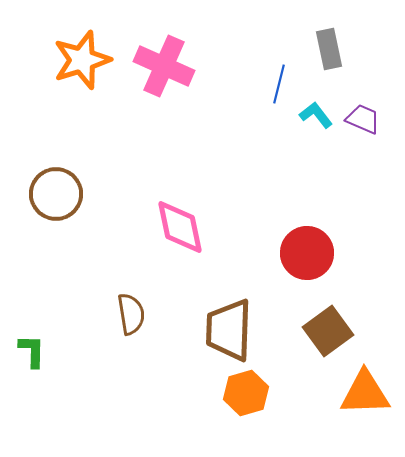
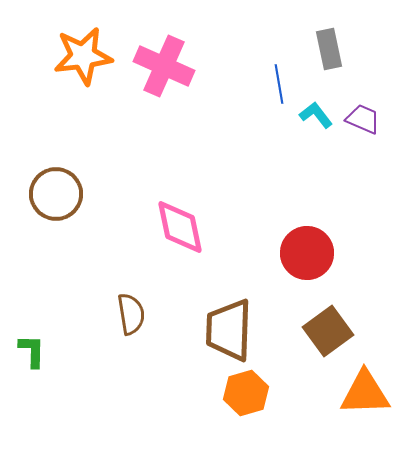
orange star: moved 1 px right, 4 px up; rotated 10 degrees clockwise
blue line: rotated 24 degrees counterclockwise
